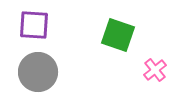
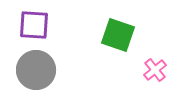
gray circle: moved 2 px left, 2 px up
